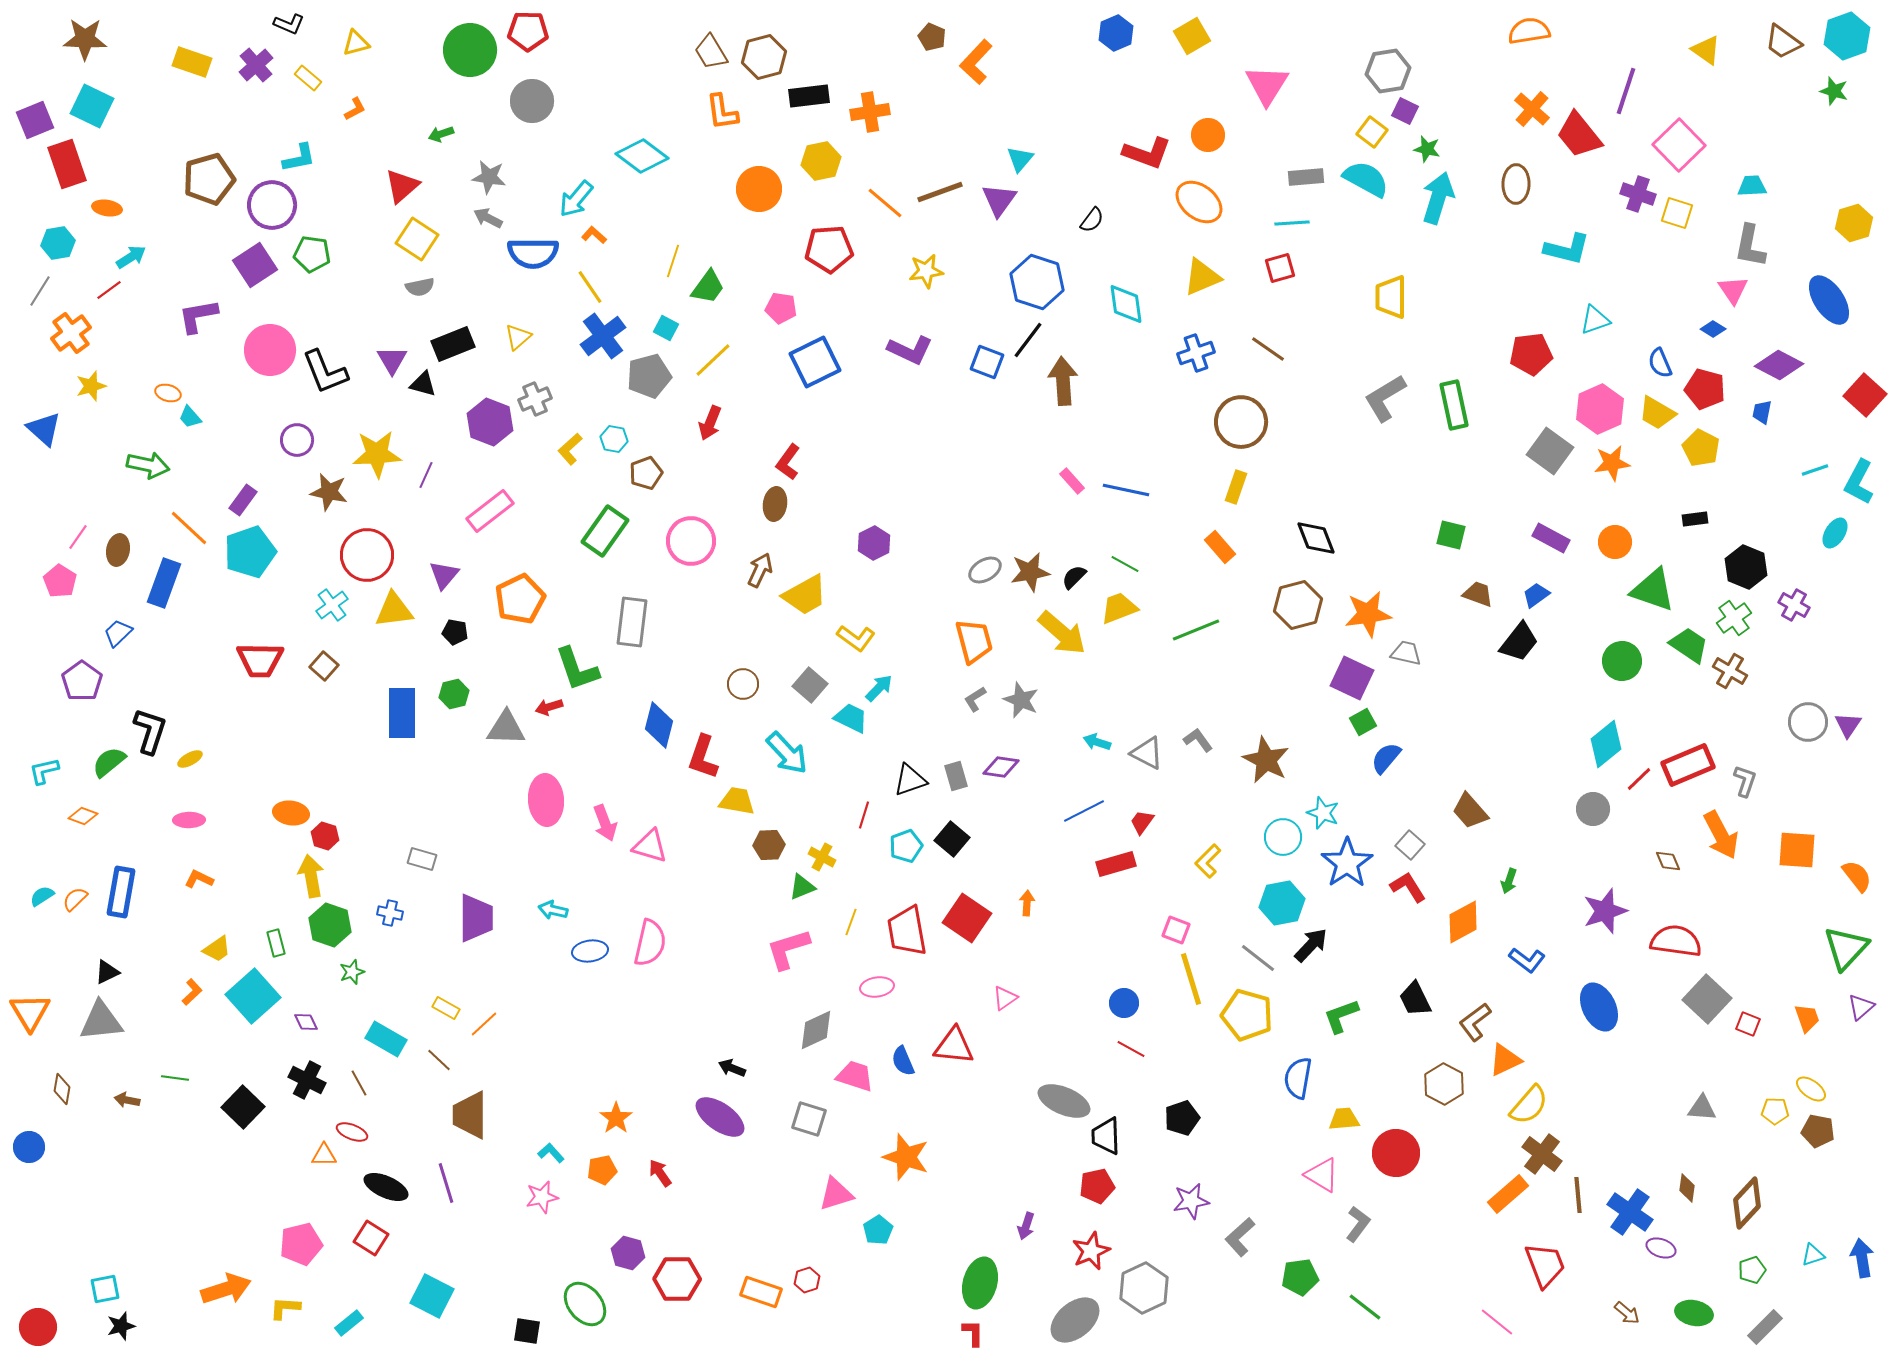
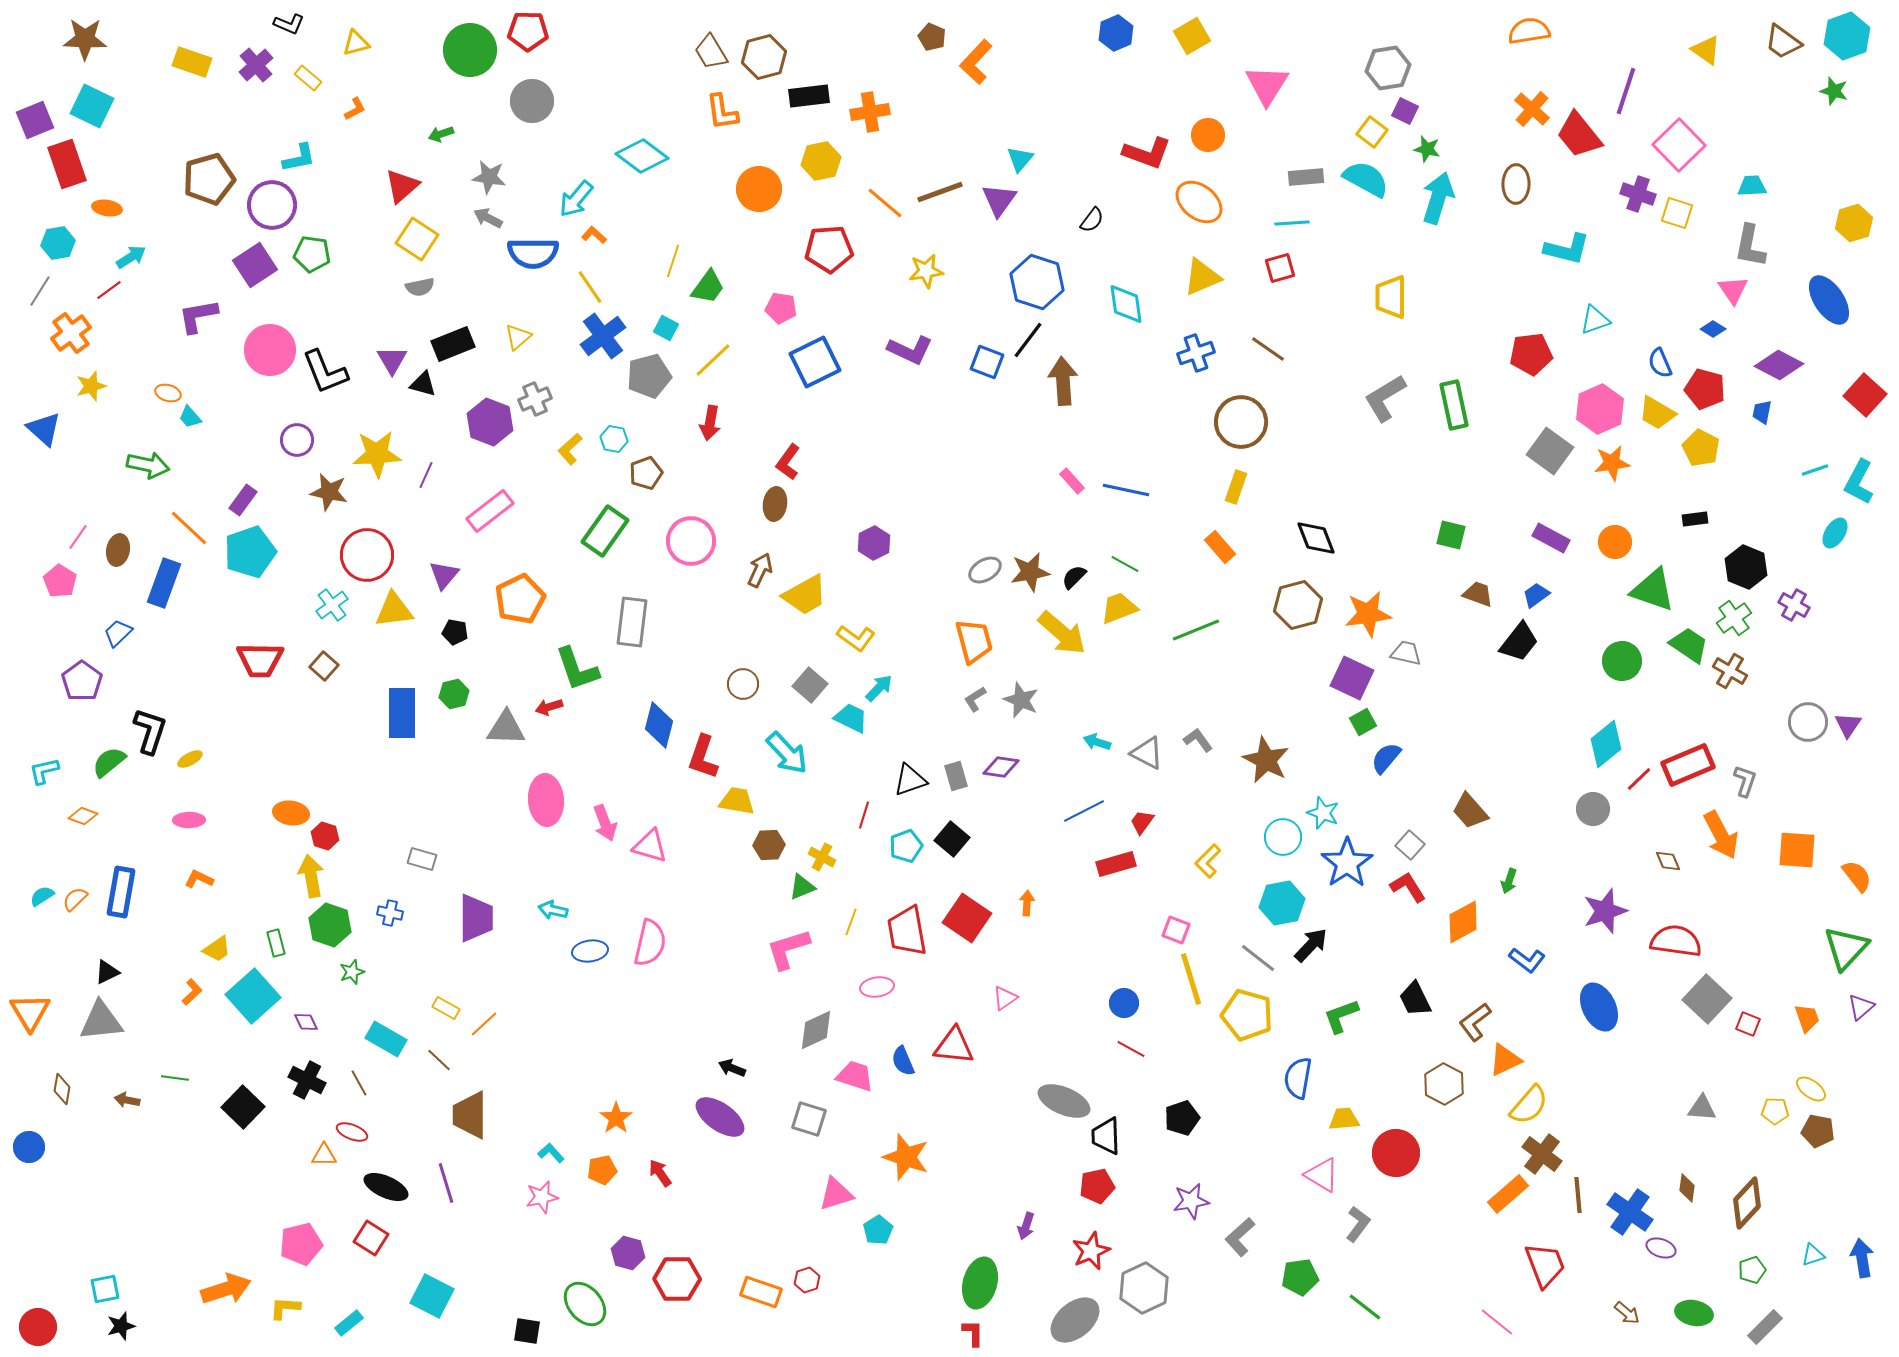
gray hexagon at (1388, 71): moved 3 px up
red arrow at (710, 423): rotated 12 degrees counterclockwise
